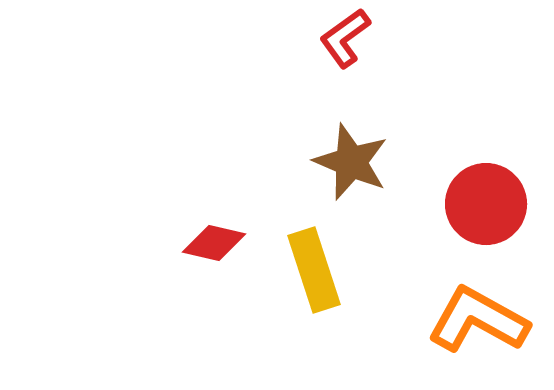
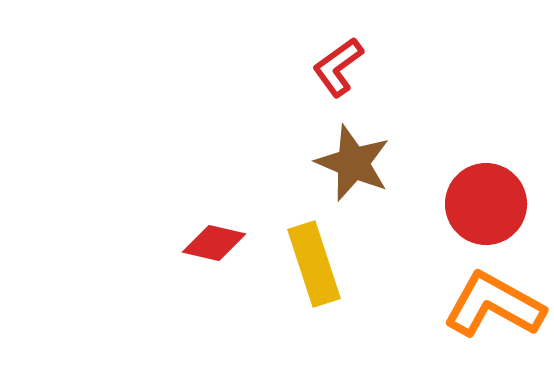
red L-shape: moved 7 px left, 29 px down
brown star: moved 2 px right, 1 px down
yellow rectangle: moved 6 px up
orange L-shape: moved 16 px right, 15 px up
